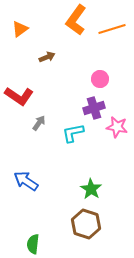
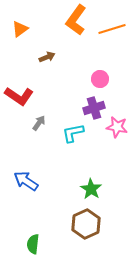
brown hexagon: rotated 16 degrees clockwise
